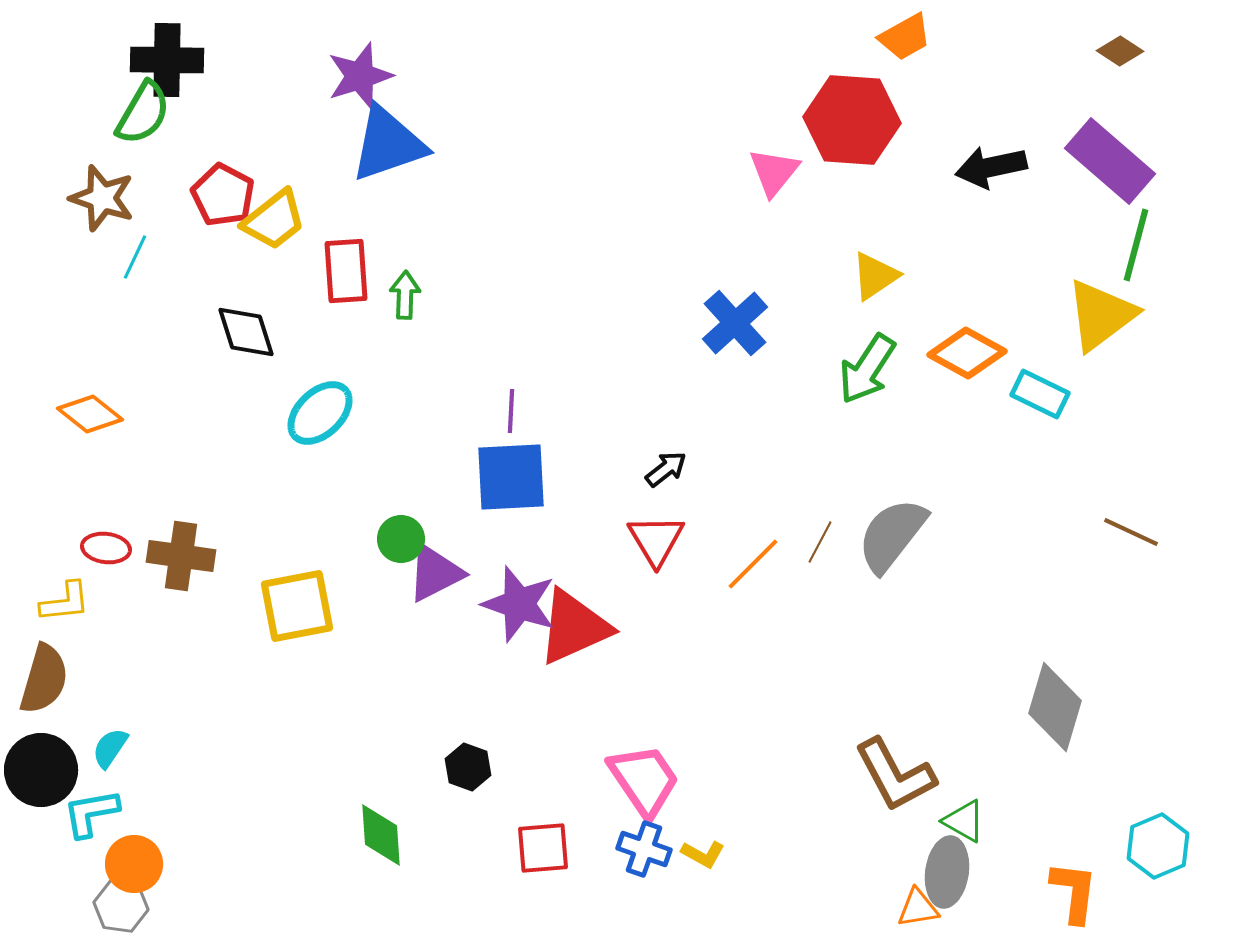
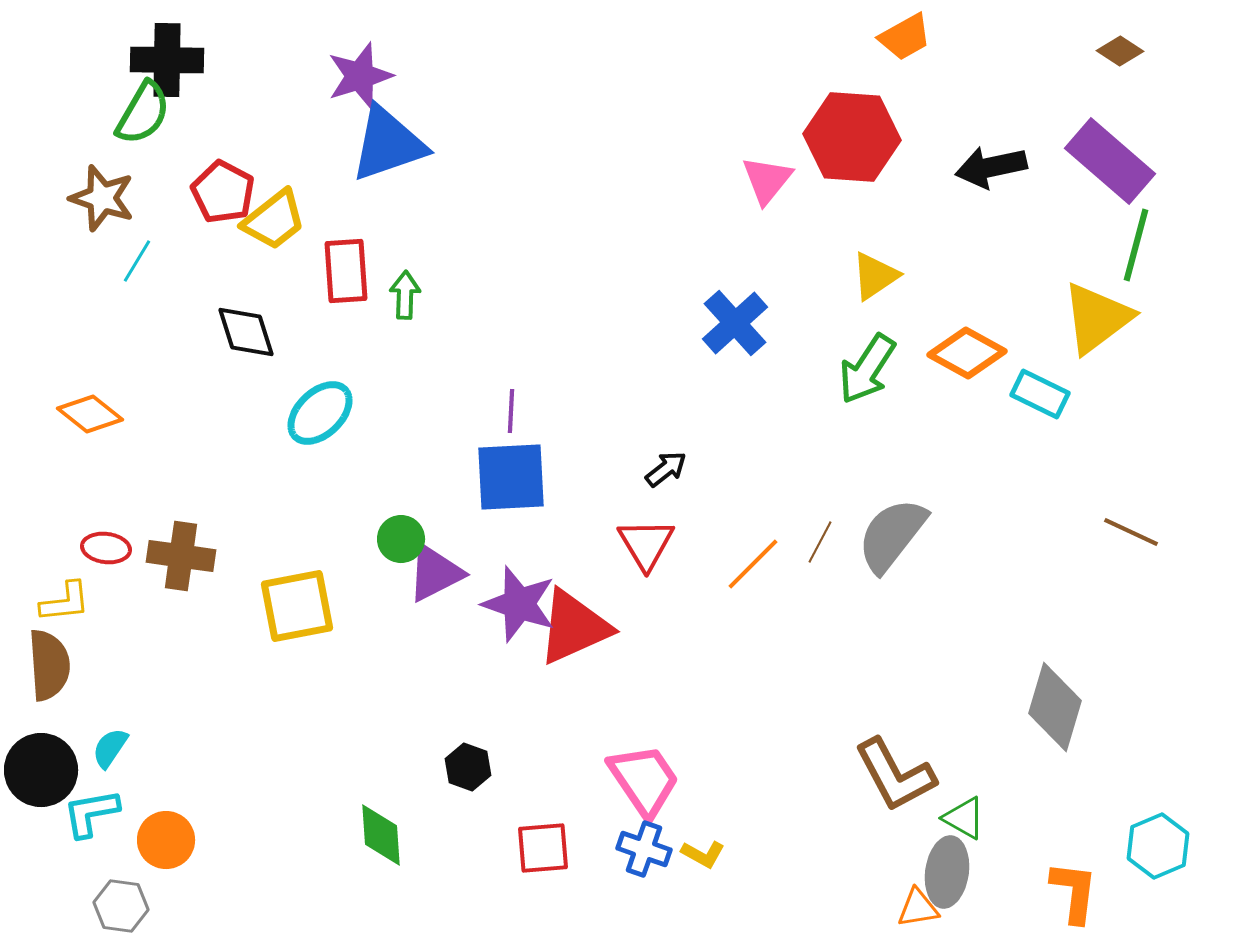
red hexagon at (852, 120): moved 17 px down
pink triangle at (774, 172): moved 7 px left, 8 px down
red pentagon at (223, 195): moved 3 px up
cyan line at (135, 257): moved 2 px right, 4 px down; rotated 6 degrees clockwise
yellow triangle at (1101, 315): moved 4 px left, 3 px down
red triangle at (656, 540): moved 10 px left, 4 px down
brown semicircle at (44, 679): moved 5 px right, 14 px up; rotated 20 degrees counterclockwise
green triangle at (964, 821): moved 3 px up
orange circle at (134, 864): moved 32 px right, 24 px up
